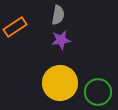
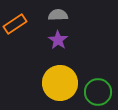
gray semicircle: rotated 102 degrees counterclockwise
orange rectangle: moved 3 px up
purple star: moved 3 px left; rotated 30 degrees counterclockwise
